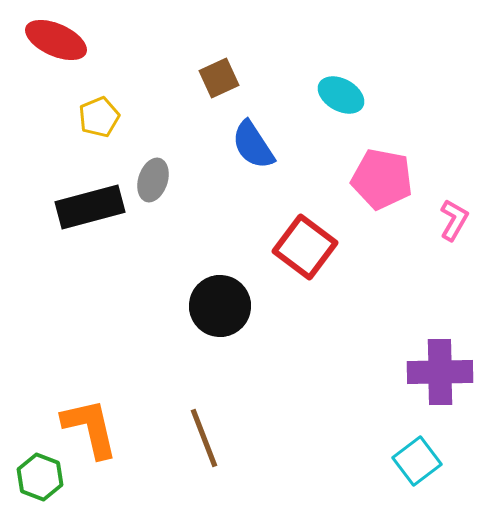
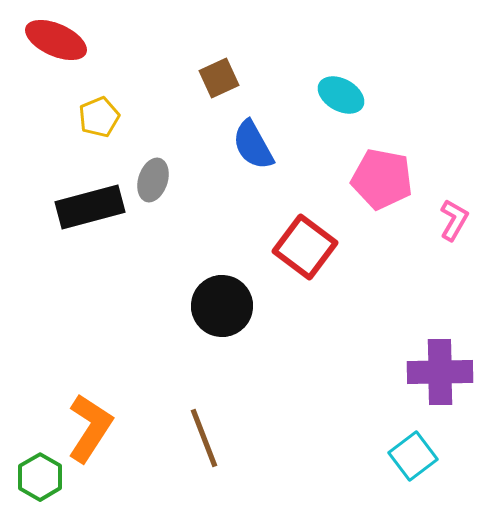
blue semicircle: rotated 4 degrees clockwise
black circle: moved 2 px right
orange L-shape: rotated 46 degrees clockwise
cyan square: moved 4 px left, 5 px up
green hexagon: rotated 9 degrees clockwise
